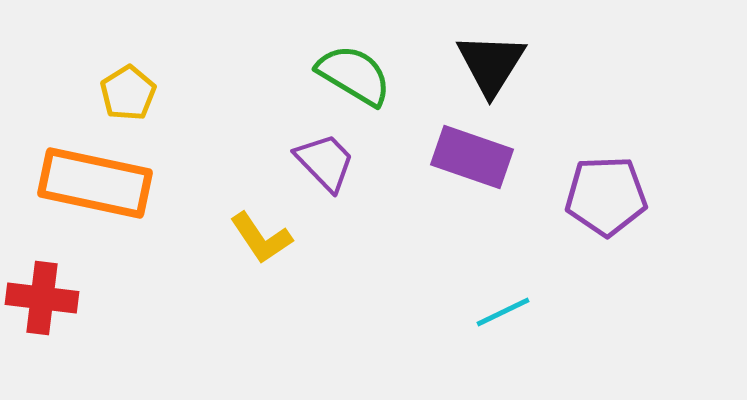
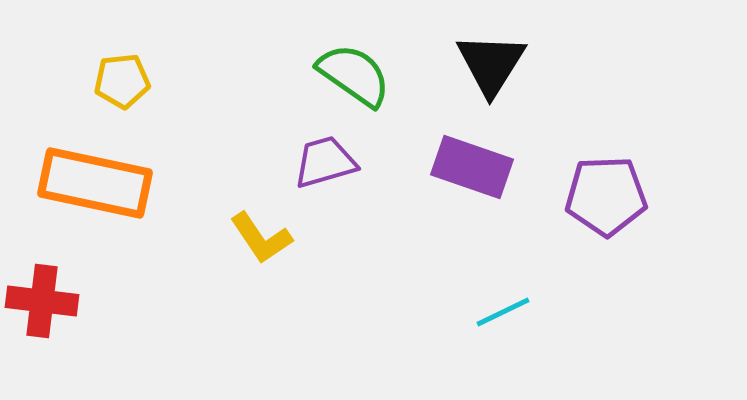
green semicircle: rotated 4 degrees clockwise
yellow pentagon: moved 6 px left, 12 px up; rotated 26 degrees clockwise
purple rectangle: moved 10 px down
purple trapezoid: rotated 62 degrees counterclockwise
red cross: moved 3 px down
